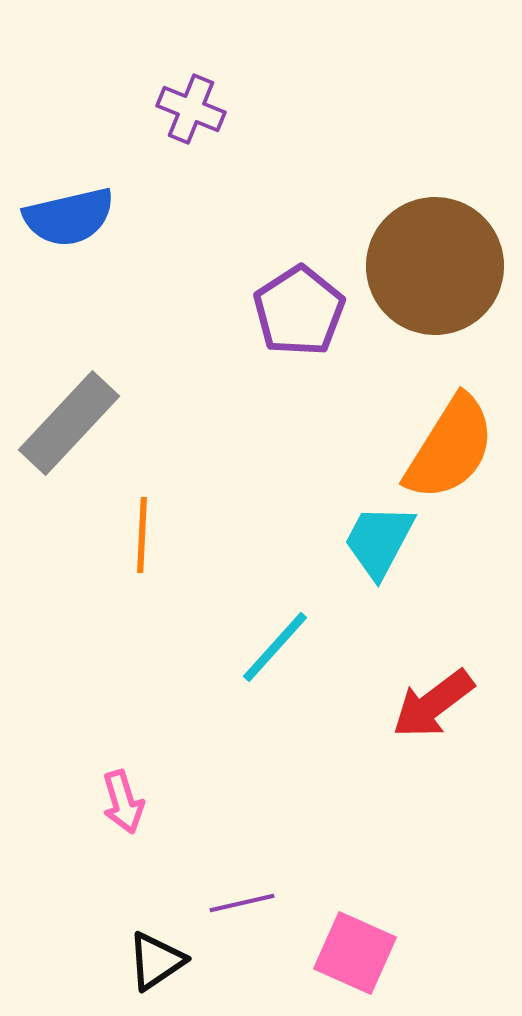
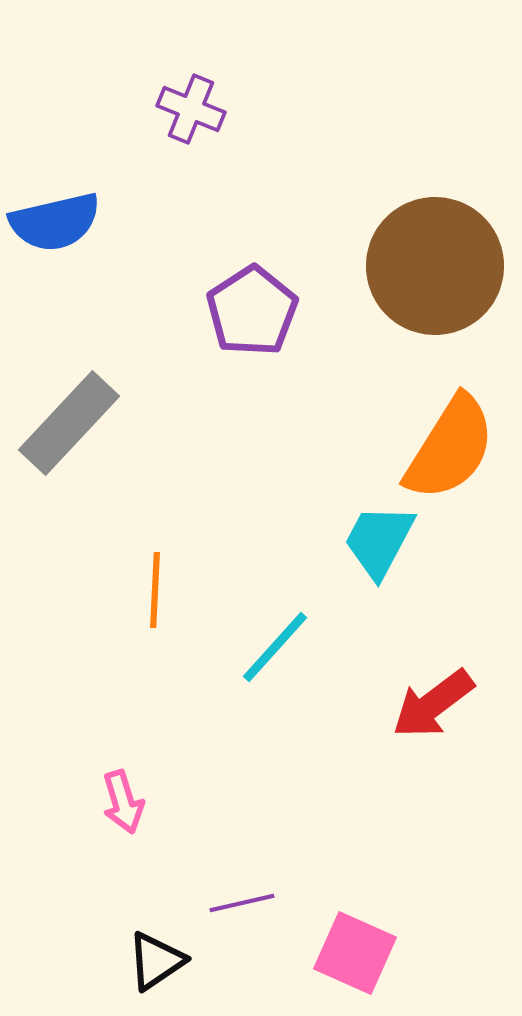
blue semicircle: moved 14 px left, 5 px down
purple pentagon: moved 47 px left
orange line: moved 13 px right, 55 px down
